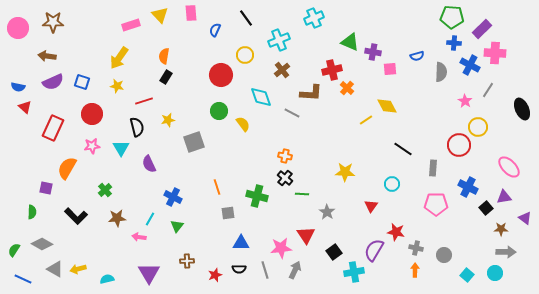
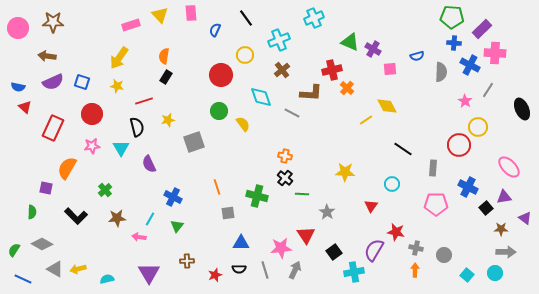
purple cross at (373, 52): moved 3 px up; rotated 21 degrees clockwise
